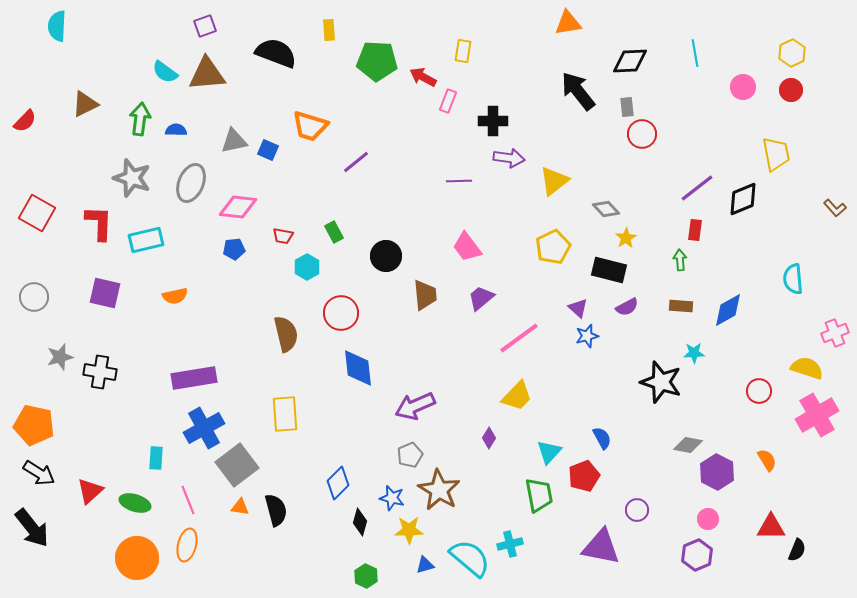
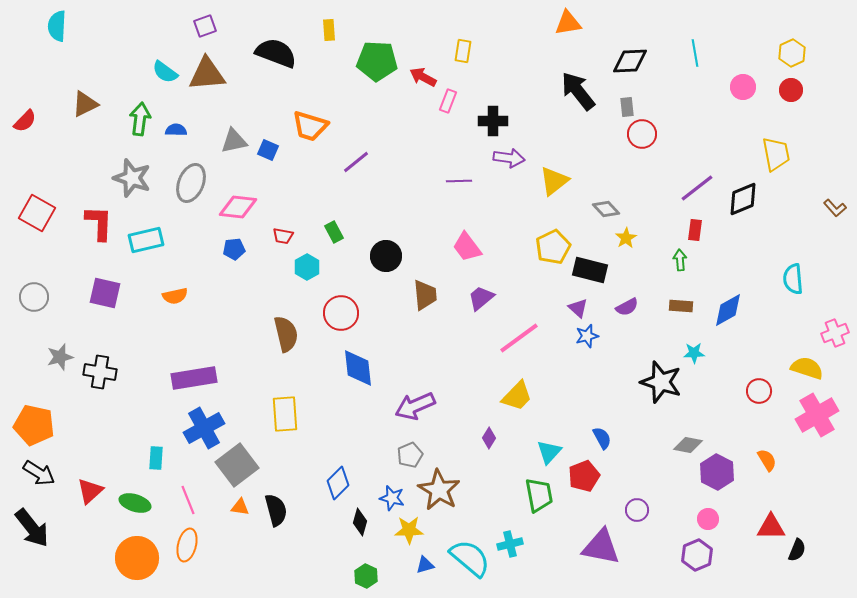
black rectangle at (609, 270): moved 19 px left
